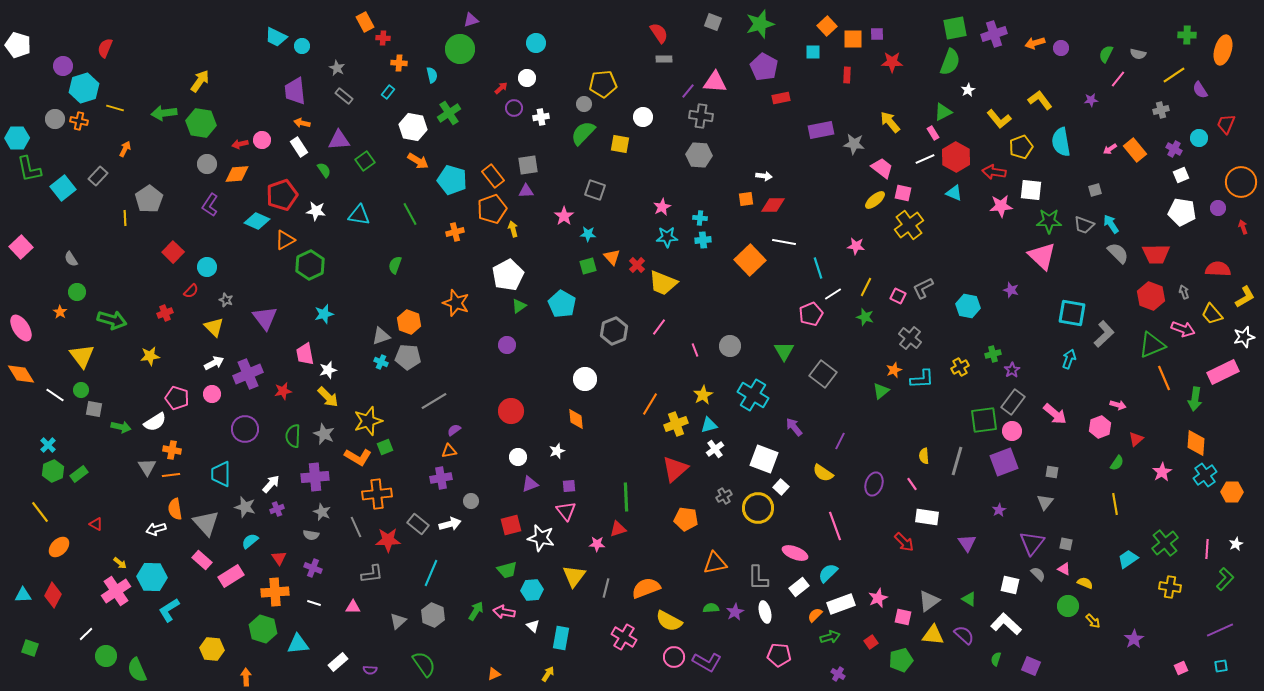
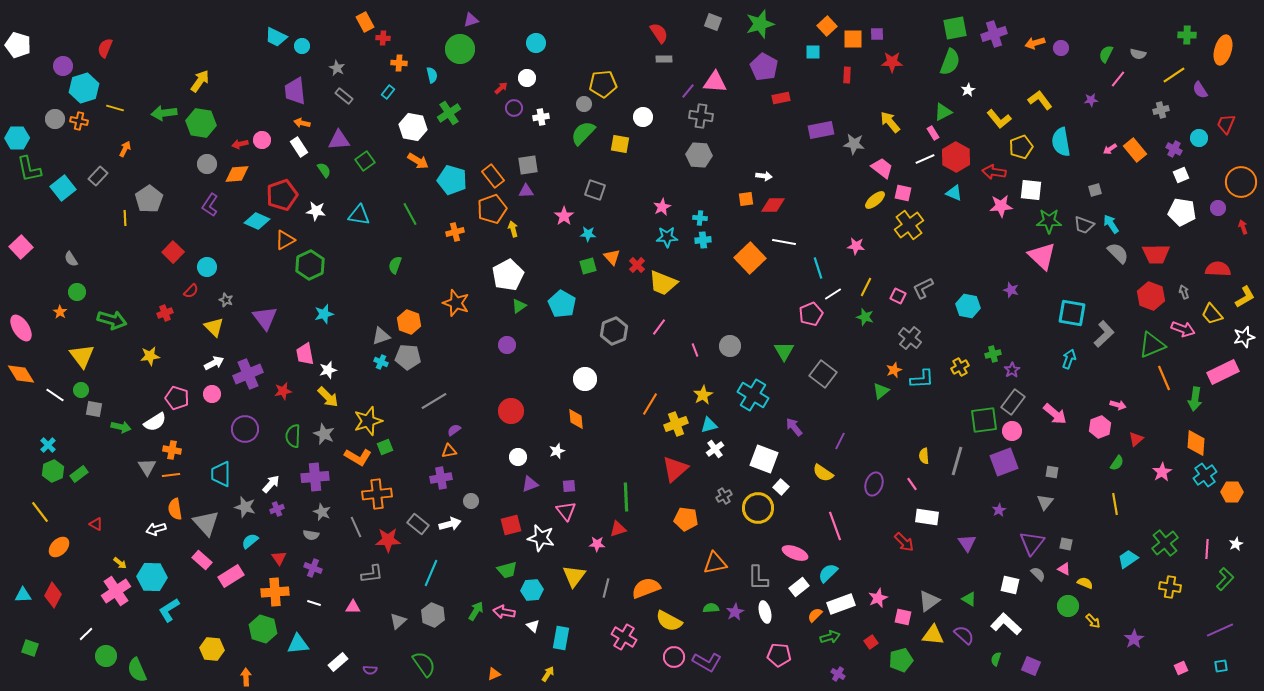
orange square at (750, 260): moved 2 px up
